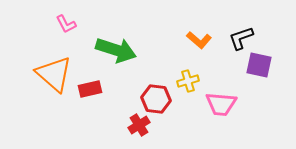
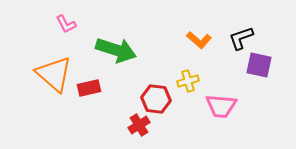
red rectangle: moved 1 px left, 1 px up
pink trapezoid: moved 2 px down
